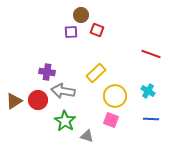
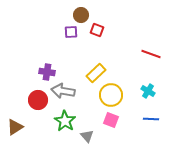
yellow circle: moved 4 px left, 1 px up
brown triangle: moved 1 px right, 26 px down
gray triangle: rotated 32 degrees clockwise
